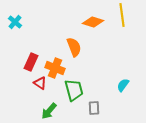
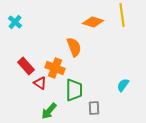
red rectangle: moved 5 px left, 4 px down; rotated 66 degrees counterclockwise
green trapezoid: rotated 15 degrees clockwise
